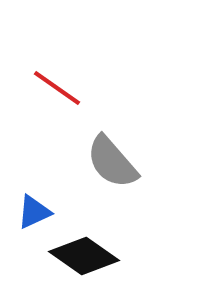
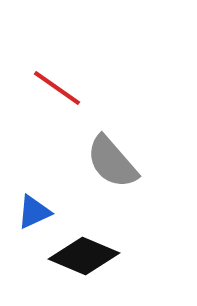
black diamond: rotated 12 degrees counterclockwise
